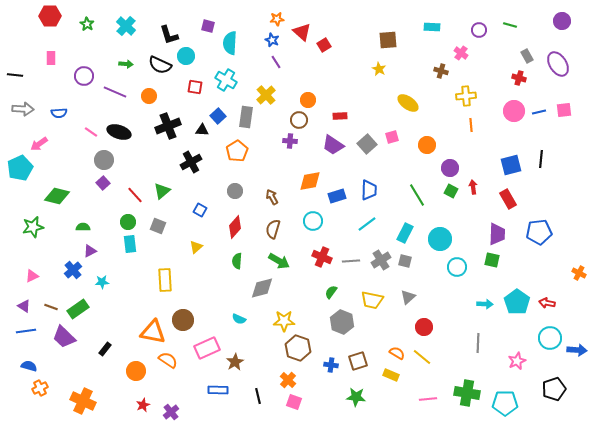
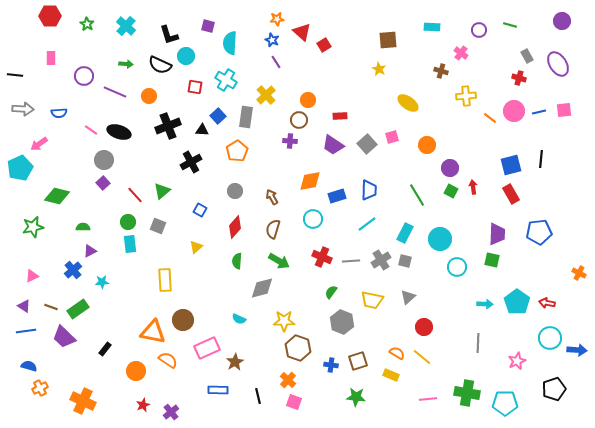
orange line at (471, 125): moved 19 px right, 7 px up; rotated 48 degrees counterclockwise
pink line at (91, 132): moved 2 px up
red rectangle at (508, 199): moved 3 px right, 5 px up
cyan circle at (313, 221): moved 2 px up
